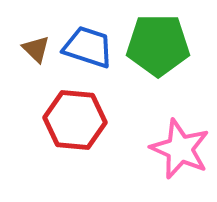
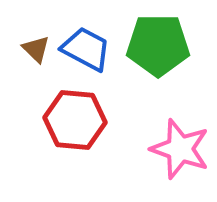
blue trapezoid: moved 2 px left, 2 px down; rotated 10 degrees clockwise
pink star: rotated 4 degrees counterclockwise
